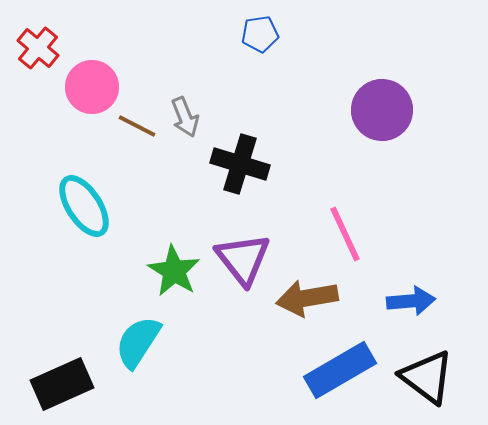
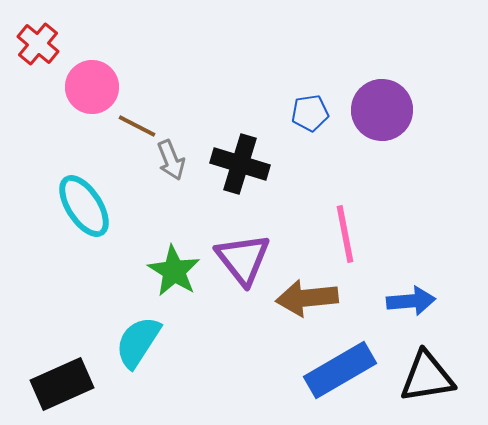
blue pentagon: moved 50 px right, 79 px down
red cross: moved 4 px up
gray arrow: moved 14 px left, 43 px down
pink line: rotated 14 degrees clockwise
brown arrow: rotated 4 degrees clockwise
black triangle: rotated 46 degrees counterclockwise
